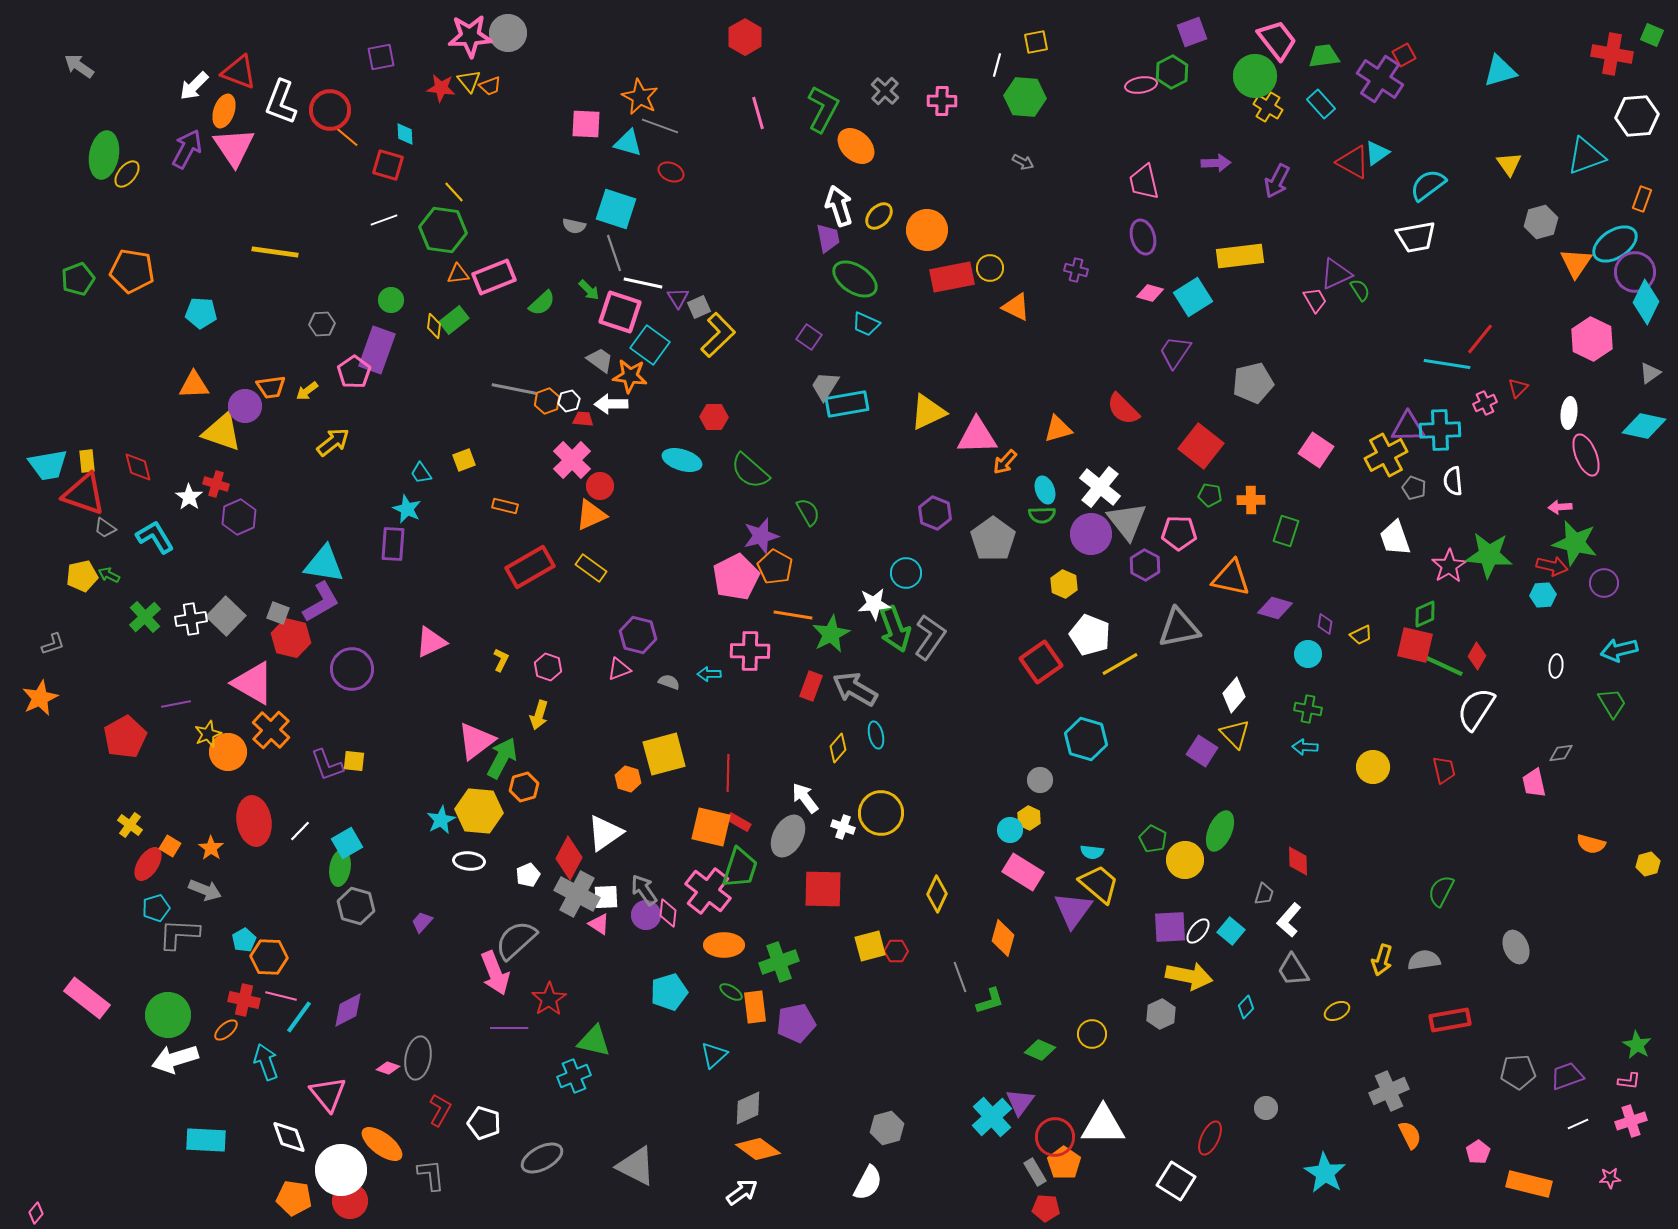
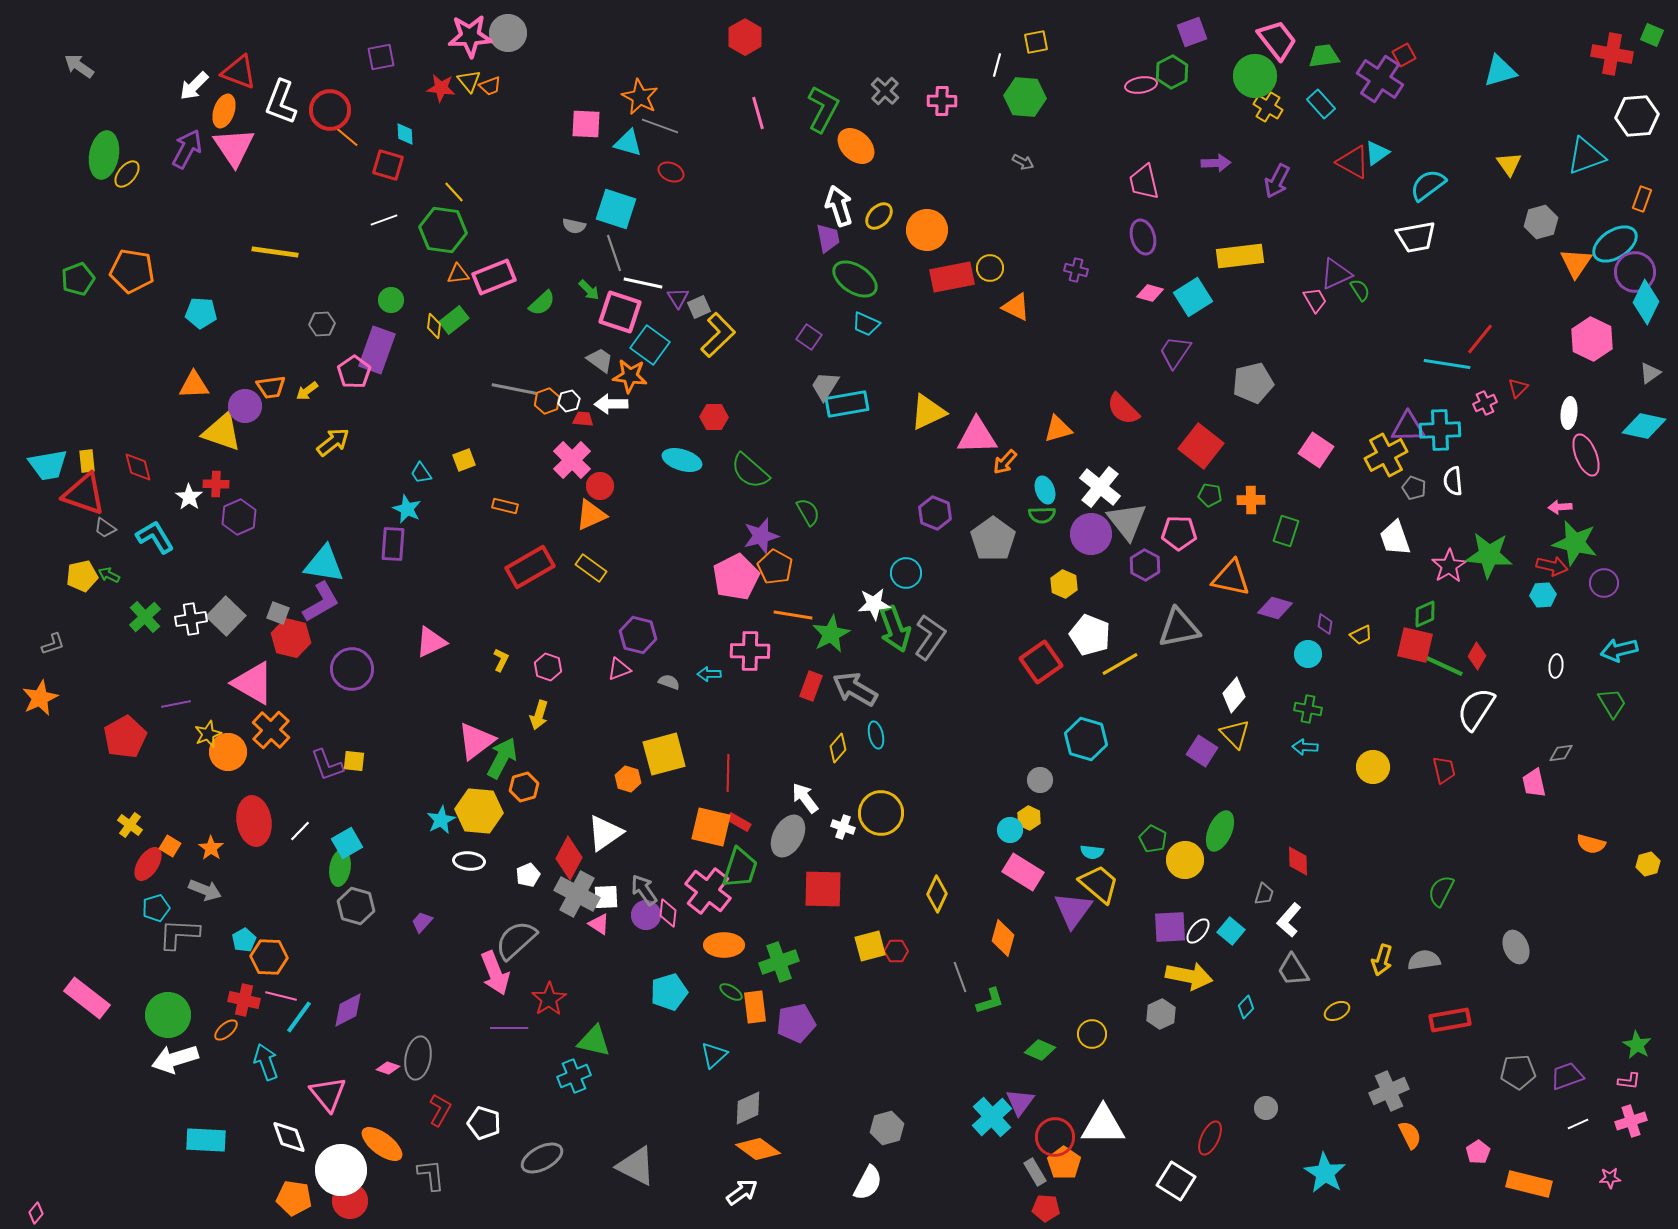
red cross at (216, 484): rotated 15 degrees counterclockwise
